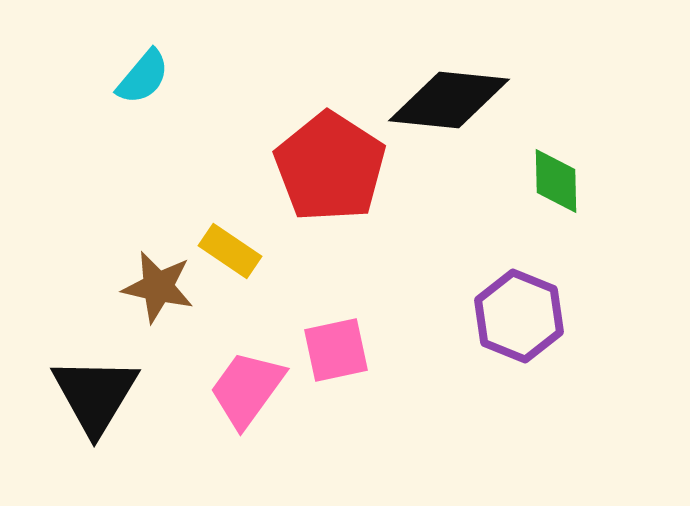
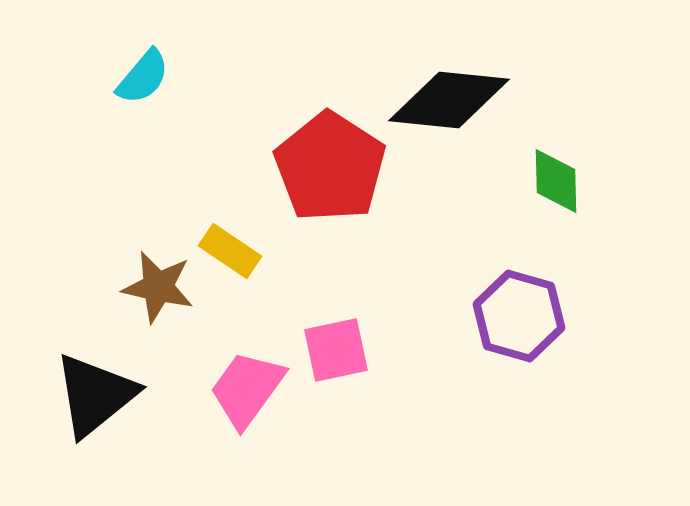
purple hexagon: rotated 6 degrees counterclockwise
black triangle: rotated 20 degrees clockwise
